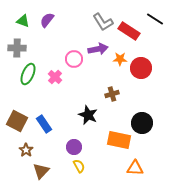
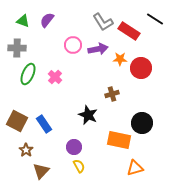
pink circle: moved 1 px left, 14 px up
orange triangle: rotated 18 degrees counterclockwise
